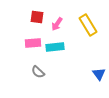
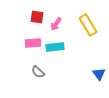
pink arrow: moved 1 px left
